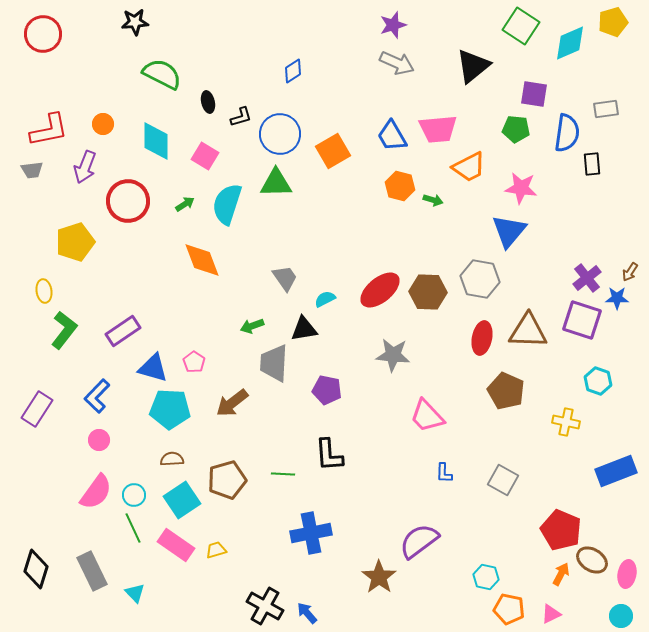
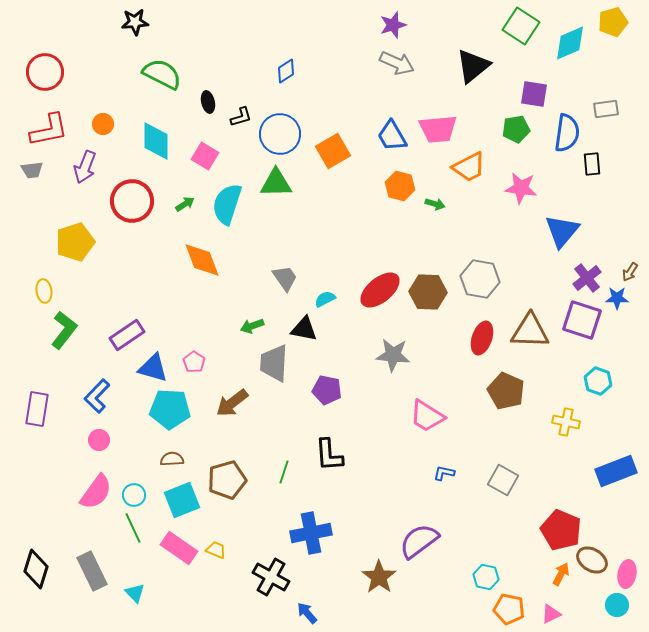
red circle at (43, 34): moved 2 px right, 38 px down
blue diamond at (293, 71): moved 7 px left
green pentagon at (516, 129): rotated 16 degrees counterclockwise
green arrow at (433, 200): moved 2 px right, 4 px down
red circle at (128, 201): moved 4 px right
blue triangle at (509, 231): moved 53 px right
black triangle at (304, 329): rotated 20 degrees clockwise
purple rectangle at (123, 331): moved 4 px right, 4 px down
brown triangle at (528, 331): moved 2 px right
red ellipse at (482, 338): rotated 8 degrees clockwise
purple rectangle at (37, 409): rotated 24 degrees counterclockwise
pink trapezoid at (427, 416): rotated 15 degrees counterclockwise
blue L-shape at (444, 473): rotated 100 degrees clockwise
green line at (283, 474): moved 1 px right, 2 px up; rotated 75 degrees counterclockwise
cyan square at (182, 500): rotated 12 degrees clockwise
pink rectangle at (176, 545): moved 3 px right, 3 px down
yellow trapezoid at (216, 550): rotated 40 degrees clockwise
black cross at (265, 606): moved 6 px right, 29 px up
cyan circle at (621, 616): moved 4 px left, 11 px up
